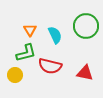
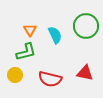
green L-shape: moved 1 px up
red semicircle: moved 13 px down
